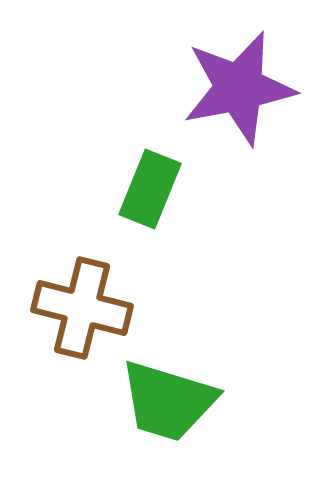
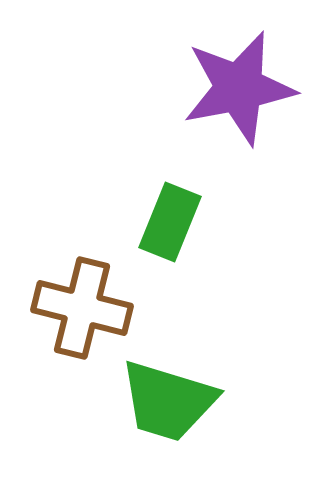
green rectangle: moved 20 px right, 33 px down
